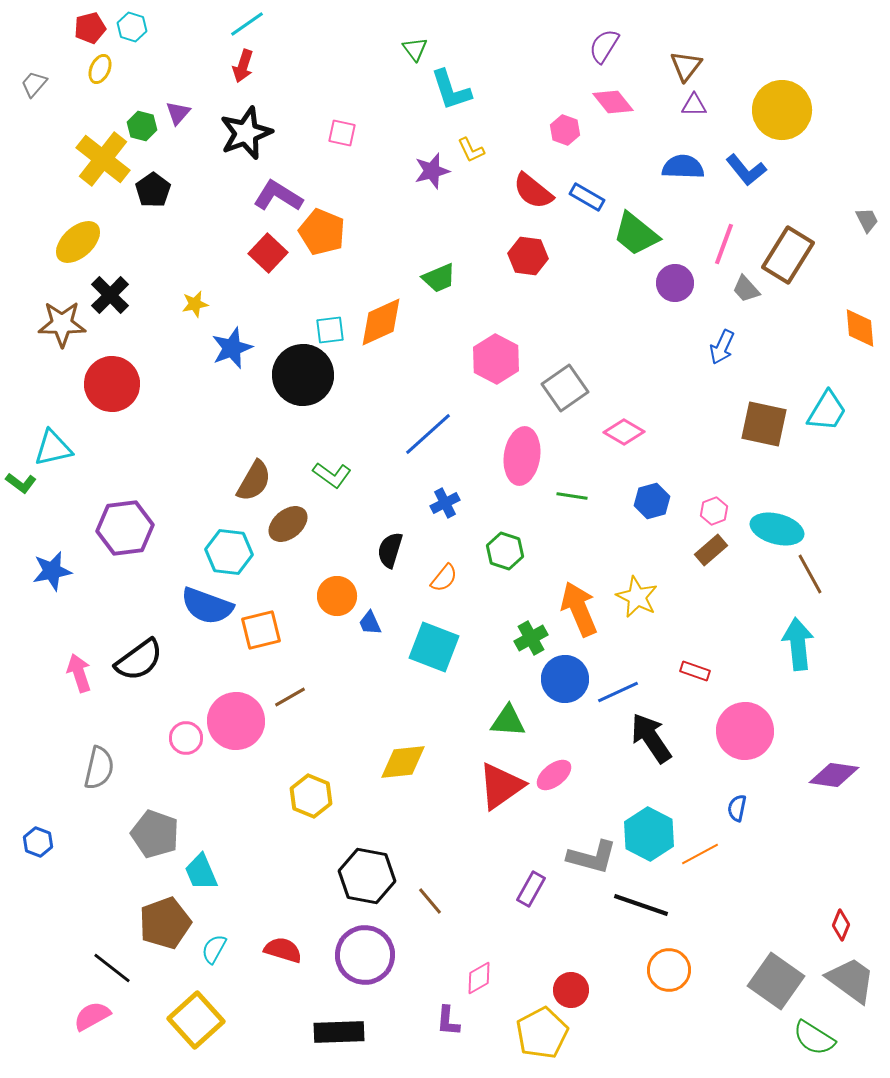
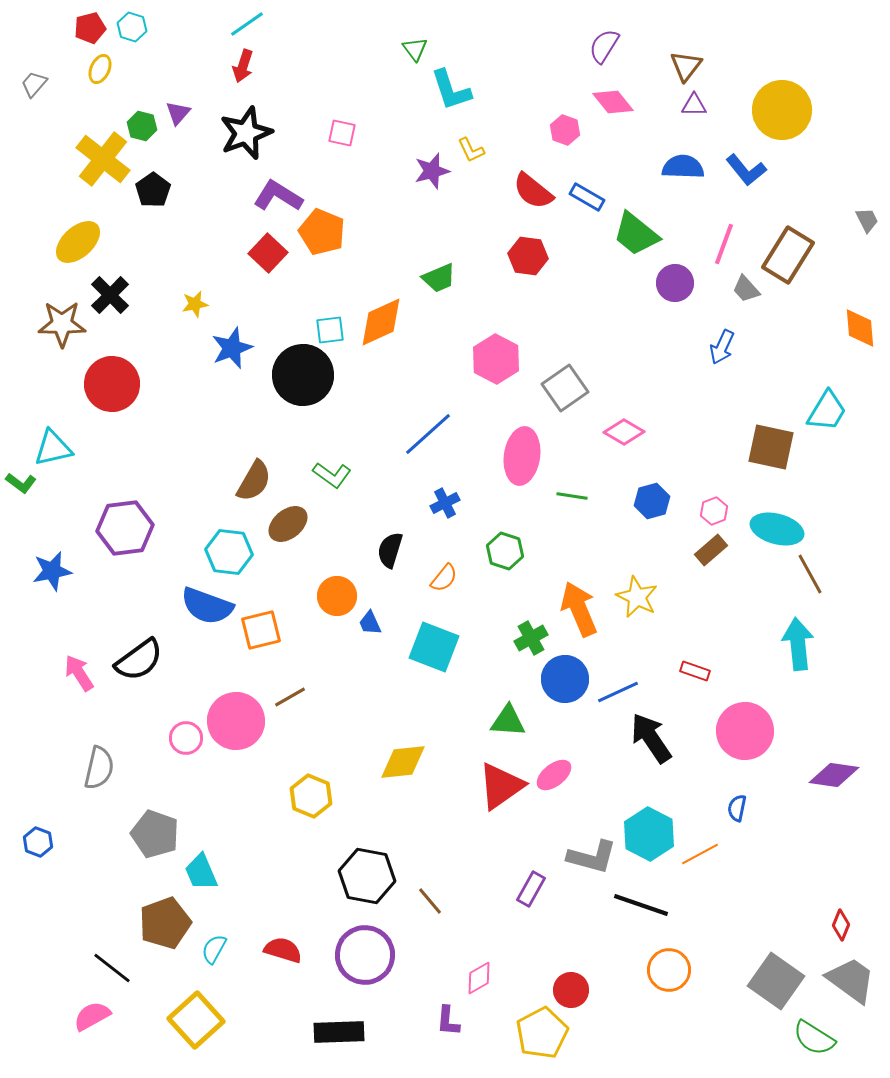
brown square at (764, 424): moved 7 px right, 23 px down
pink arrow at (79, 673): rotated 15 degrees counterclockwise
